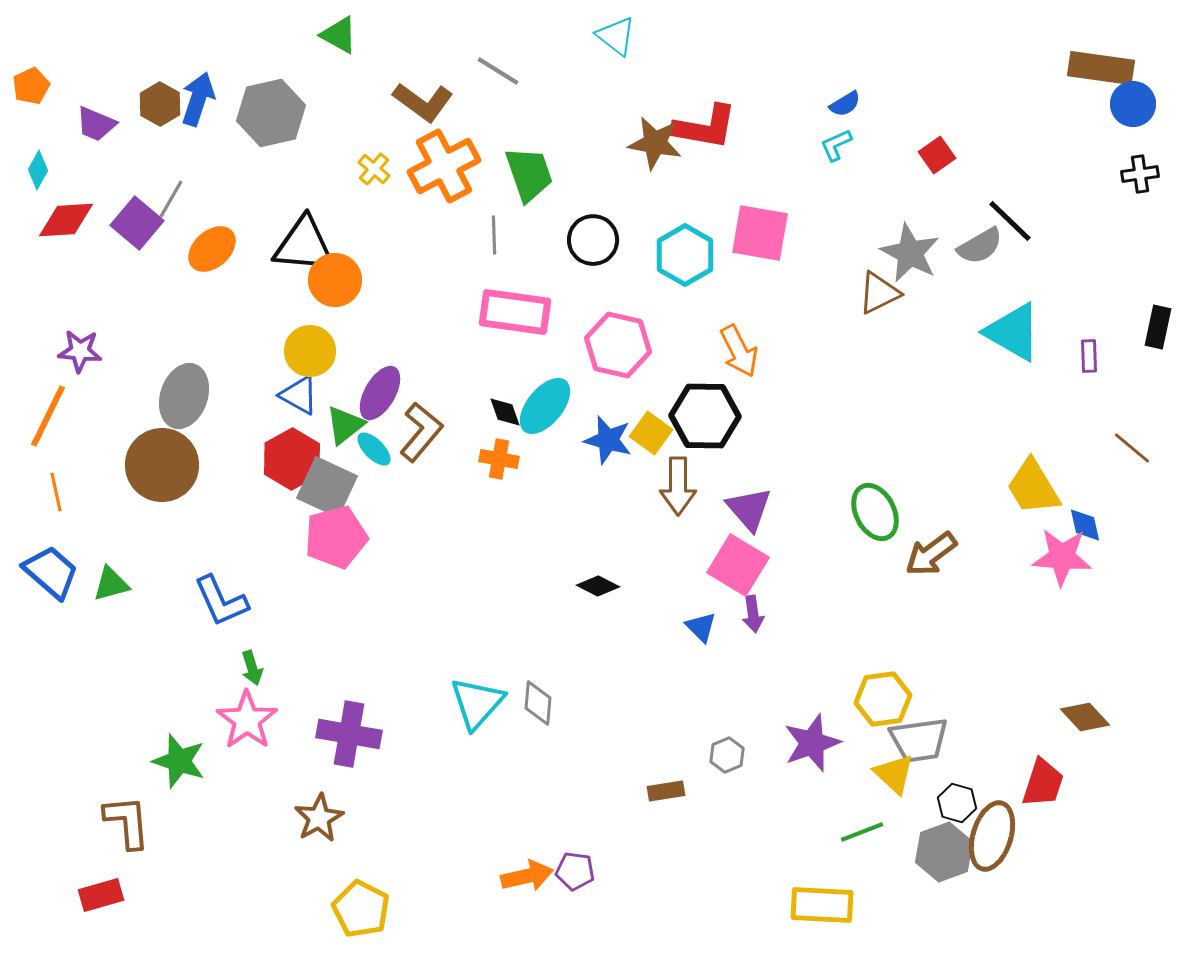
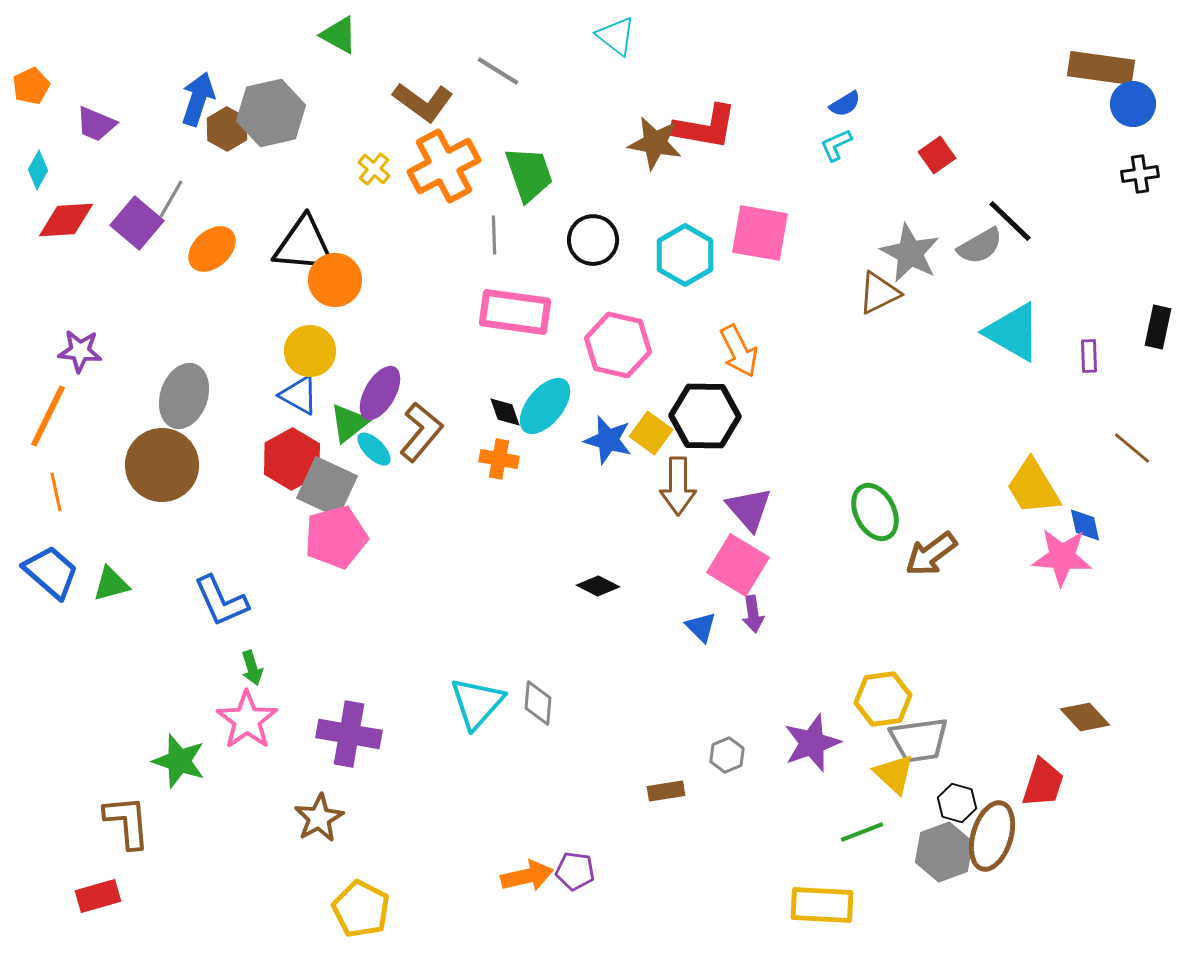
brown hexagon at (160, 104): moved 67 px right, 25 px down
green triangle at (345, 425): moved 4 px right, 2 px up
red rectangle at (101, 895): moved 3 px left, 1 px down
